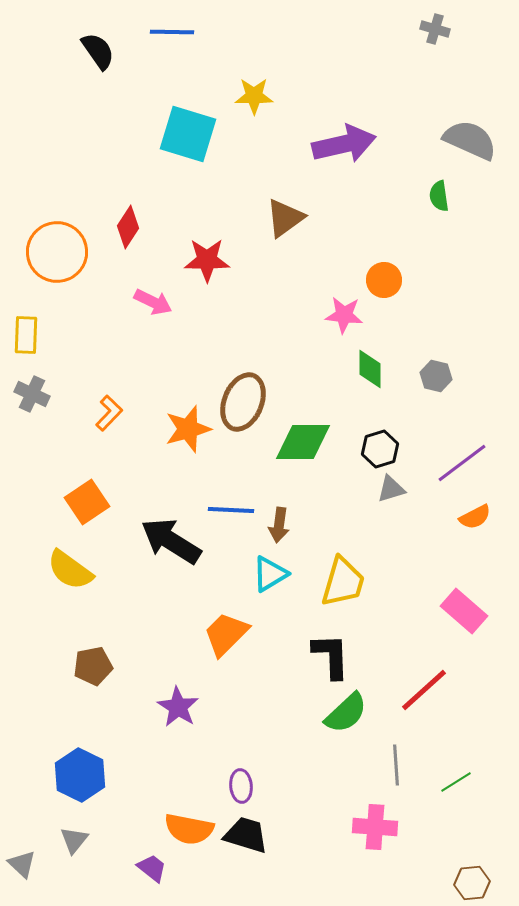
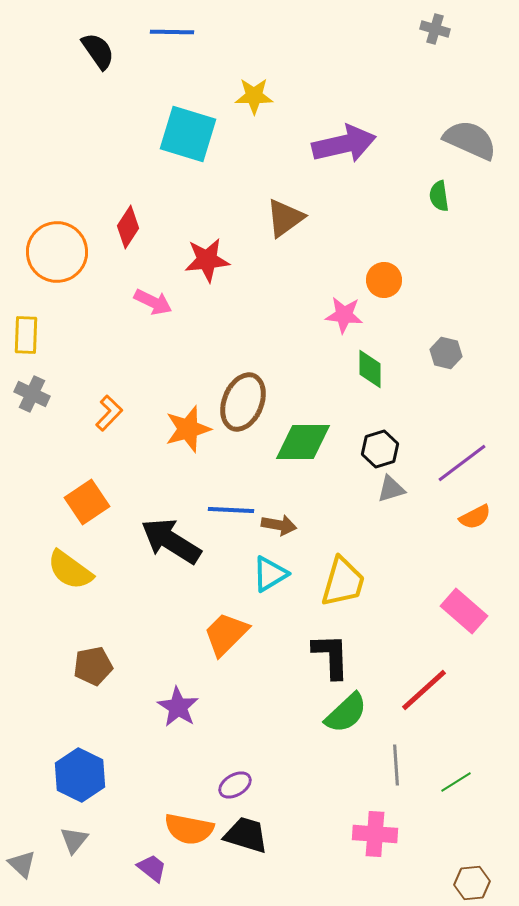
red star at (207, 260): rotated 6 degrees counterclockwise
gray hexagon at (436, 376): moved 10 px right, 23 px up
brown arrow at (279, 525): rotated 88 degrees counterclockwise
purple ellipse at (241, 786): moved 6 px left, 1 px up; rotated 64 degrees clockwise
pink cross at (375, 827): moved 7 px down
